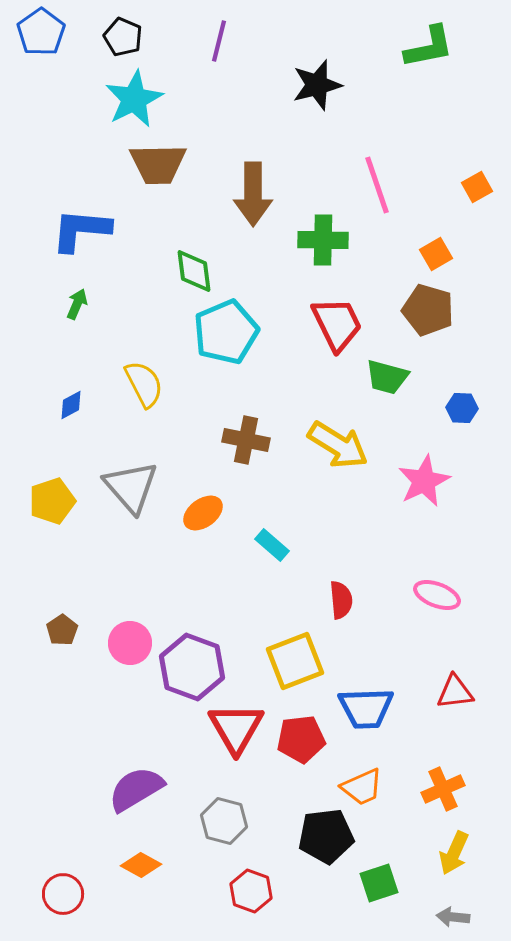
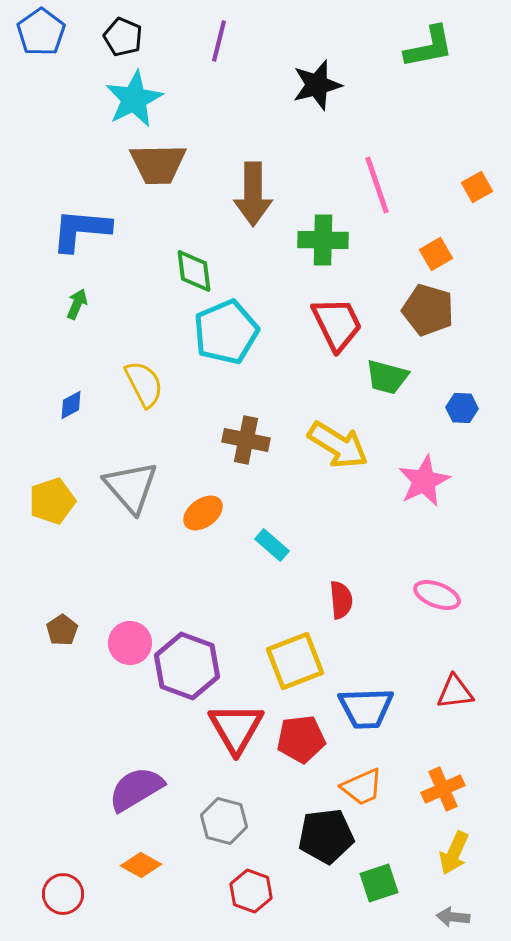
purple hexagon at (192, 667): moved 5 px left, 1 px up
